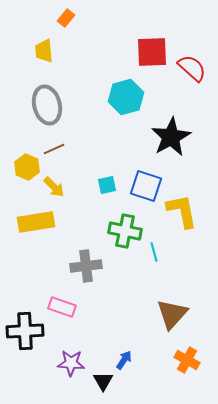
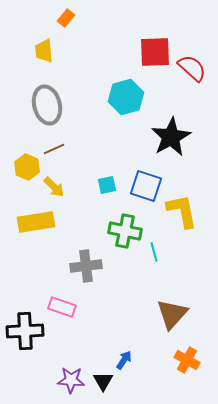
red square: moved 3 px right
purple star: moved 17 px down
